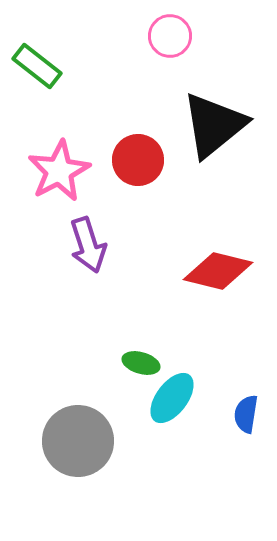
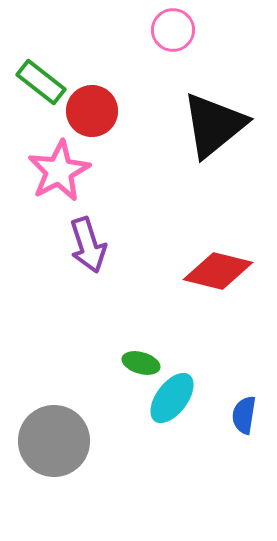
pink circle: moved 3 px right, 6 px up
green rectangle: moved 4 px right, 16 px down
red circle: moved 46 px left, 49 px up
blue semicircle: moved 2 px left, 1 px down
gray circle: moved 24 px left
